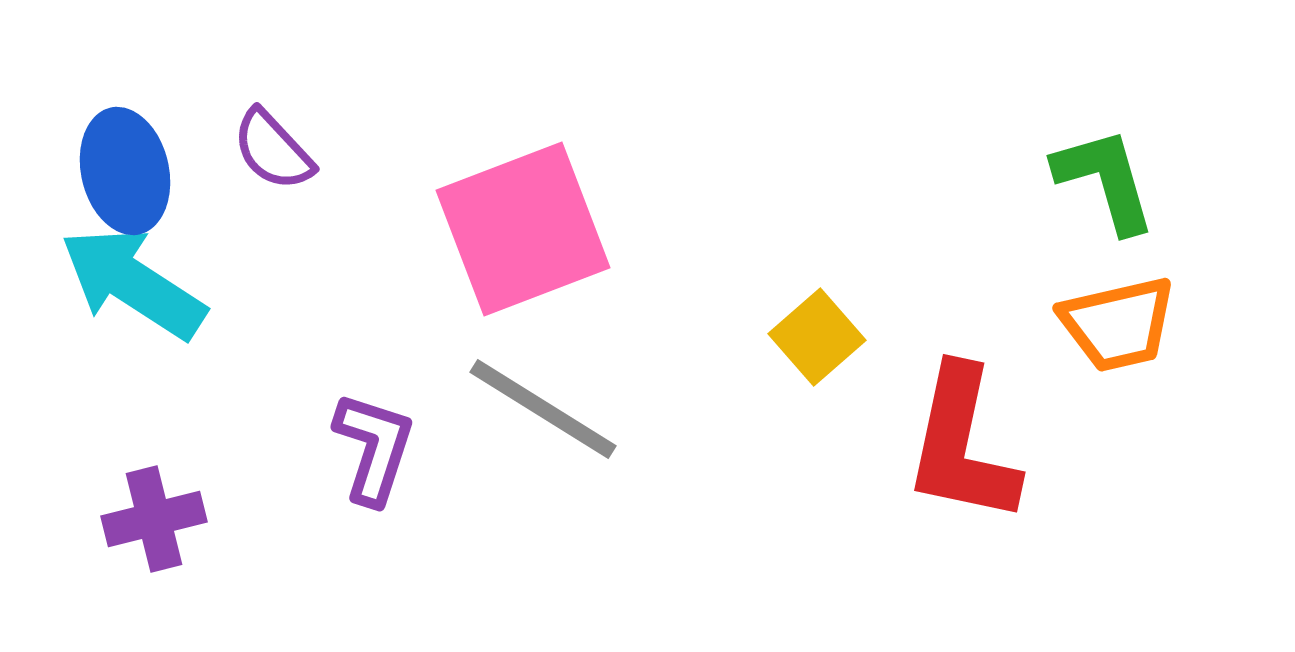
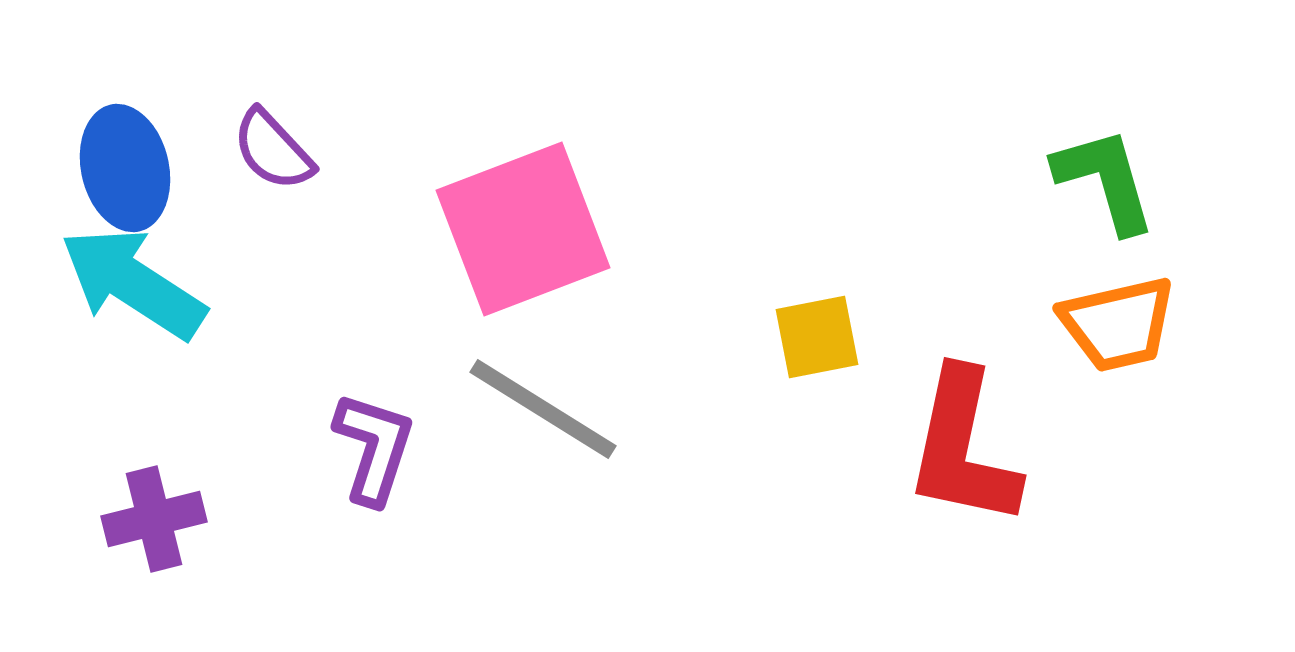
blue ellipse: moved 3 px up
yellow square: rotated 30 degrees clockwise
red L-shape: moved 1 px right, 3 px down
